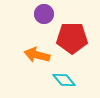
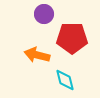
cyan diamond: moved 1 px right; rotated 25 degrees clockwise
